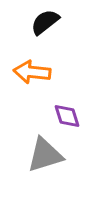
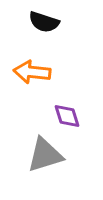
black semicircle: moved 1 px left; rotated 124 degrees counterclockwise
